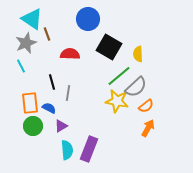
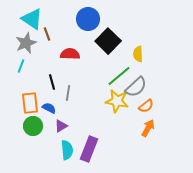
black square: moved 1 px left, 6 px up; rotated 15 degrees clockwise
cyan line: rotated 48 degrees clockwise
